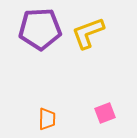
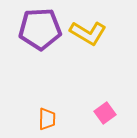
yellow L-shape: rotated 129 degrees counterclockwise
pink square: rotated 15 degrees counterclockwise
